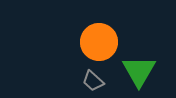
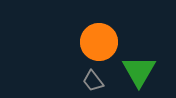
gray trapezoid: rotated 10 degrees clockwise
